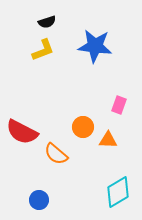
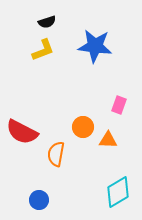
orange semicircle: rotated 60 degrees clockwise
